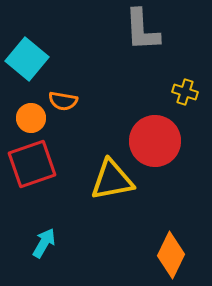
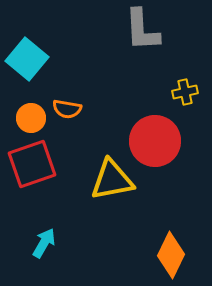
yellow cross: rotated 30 degrees counterclockwise
orange semicircle: moved 4 px right, 8 px down
